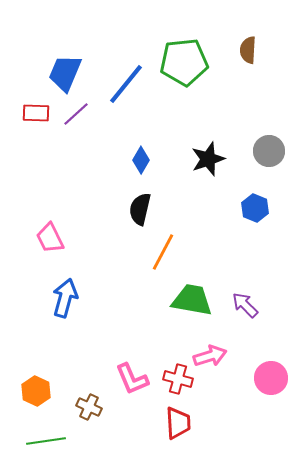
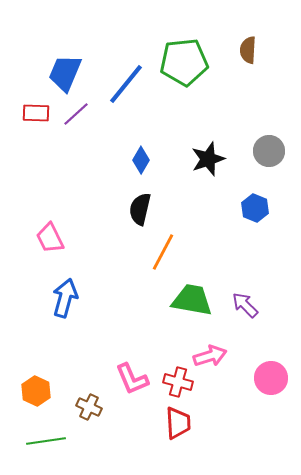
red cross: moved 3 px down
